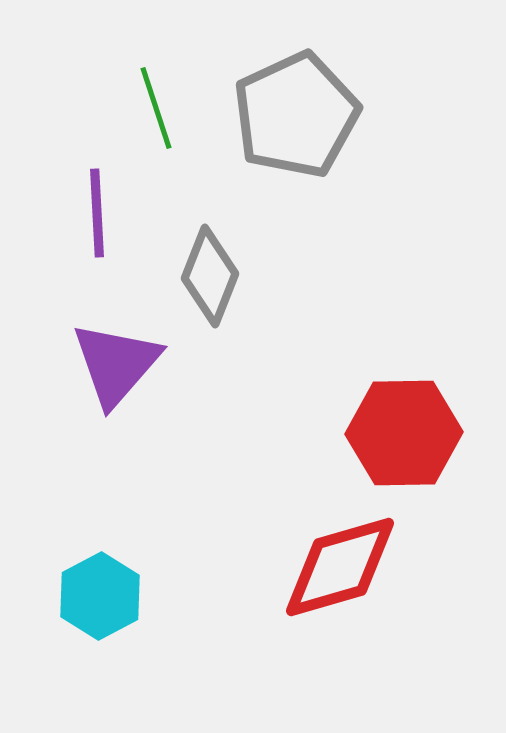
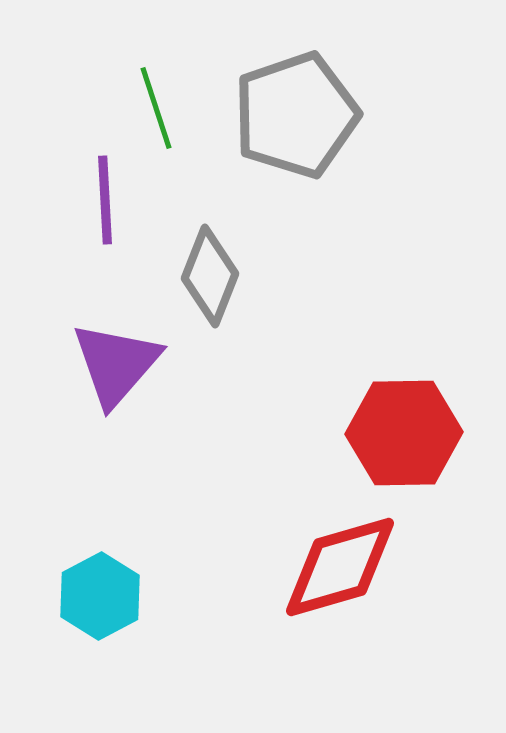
gray pentagon: rotated 6 degrees clockwise
purple line: moved 8 px right, 13 px up
